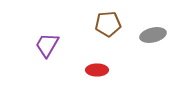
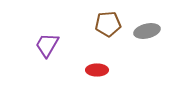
gray ellipse: moved 6 px left, 4 px up
